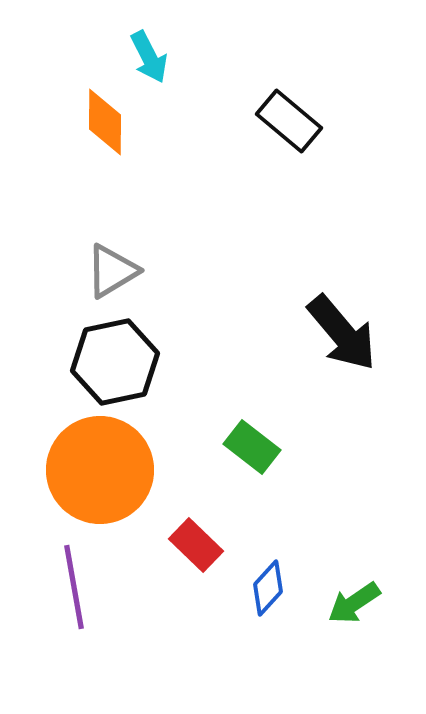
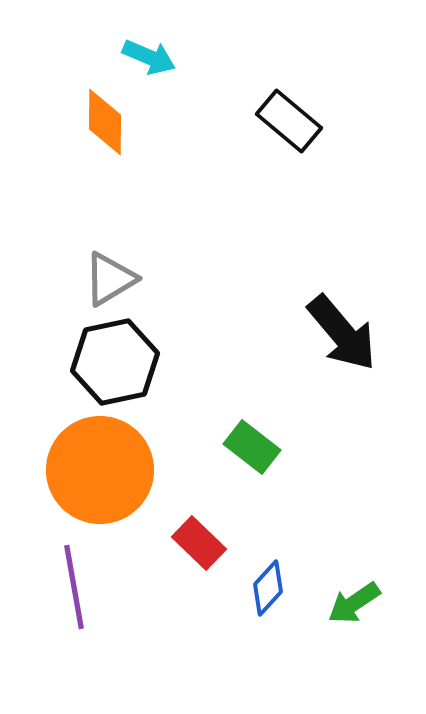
cyan arrow: rotated 40 degrees counterclockwise
gray triangle: moved 2 px left, 8 px down
red rectangle: moved 3 px right, 2 px up
